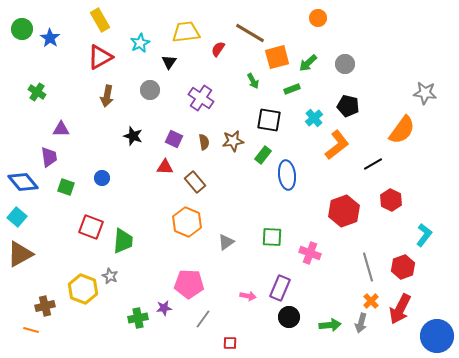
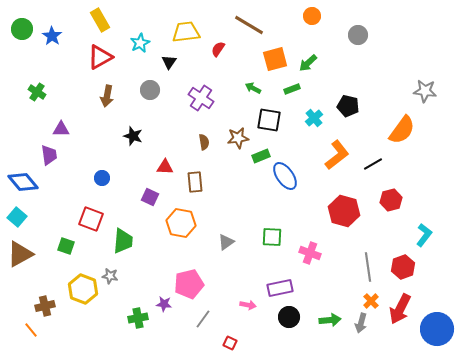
orange circle at (318, 18): moved 6 px left, 2 px up
brown line at (250, 33): moved 1 px left, 8 px up
blue star at (50, 38): moved 2 px right, 2 px up
orange square at (277, 57): moved 2 px left, 2 px down
gray circle at (345, 64): moved 13 px right, 29 px up
green arrow at (253, 81): moved 7 px down; rotated 147 degrees clockwise
gray star at (425, 93): moved 2 px up
purple square at (174, 139): moved 24 px left, 58 px down
brown star at (233, 141): moved 5 px right, 3 px up
orange L-shape at (337, 145): moved 10 px down
green rectangle at (263, 155): moved 2 px left, 1 px down; rotated 30 degrees clockwise
purple trapezoid at (49, 157): moved 2 px up
blue ellipse at (287, 175): moved 2 px left, 1 px down; rotated 28 degrees counterclockwise
brown rectangle at (195, 182): rotated 35 degrees clockwise
green square at (66, 187): moved 59 px down
red hexagon at (391, 200): rotated 20 degrees clockwise
red hexagon at (344, 211): rotated 24 degrees counterclockwise
orange hexagon at (187, 222): moved 6 px left, 1 px down; rotated 12 degrees counterclockwise
red square at (91, 227): moved 8 px up
gray line at (368, 267): rotated 8 degrees clockwise
gray star at (110, 276): rotated 14 degrees counterclockwise
pink pentagon at (189, 284): rotated 16 degrees counterclockwise
purple rectangle at (280, 288): rotated 55 degrees clockwise
pink arrow at (248, 296): moved 9 px down
purple star at (164, 308): moved 4 px up; rotated 14 degrees clockwise
green arrow at (330, 325): moved 5 px up
orange line at (31, 330): rotated 35 degrees clockwise
blue circle at (437, 336): moved 7 px up
red square at (230, 343): rotated 24 degrees clockwise
